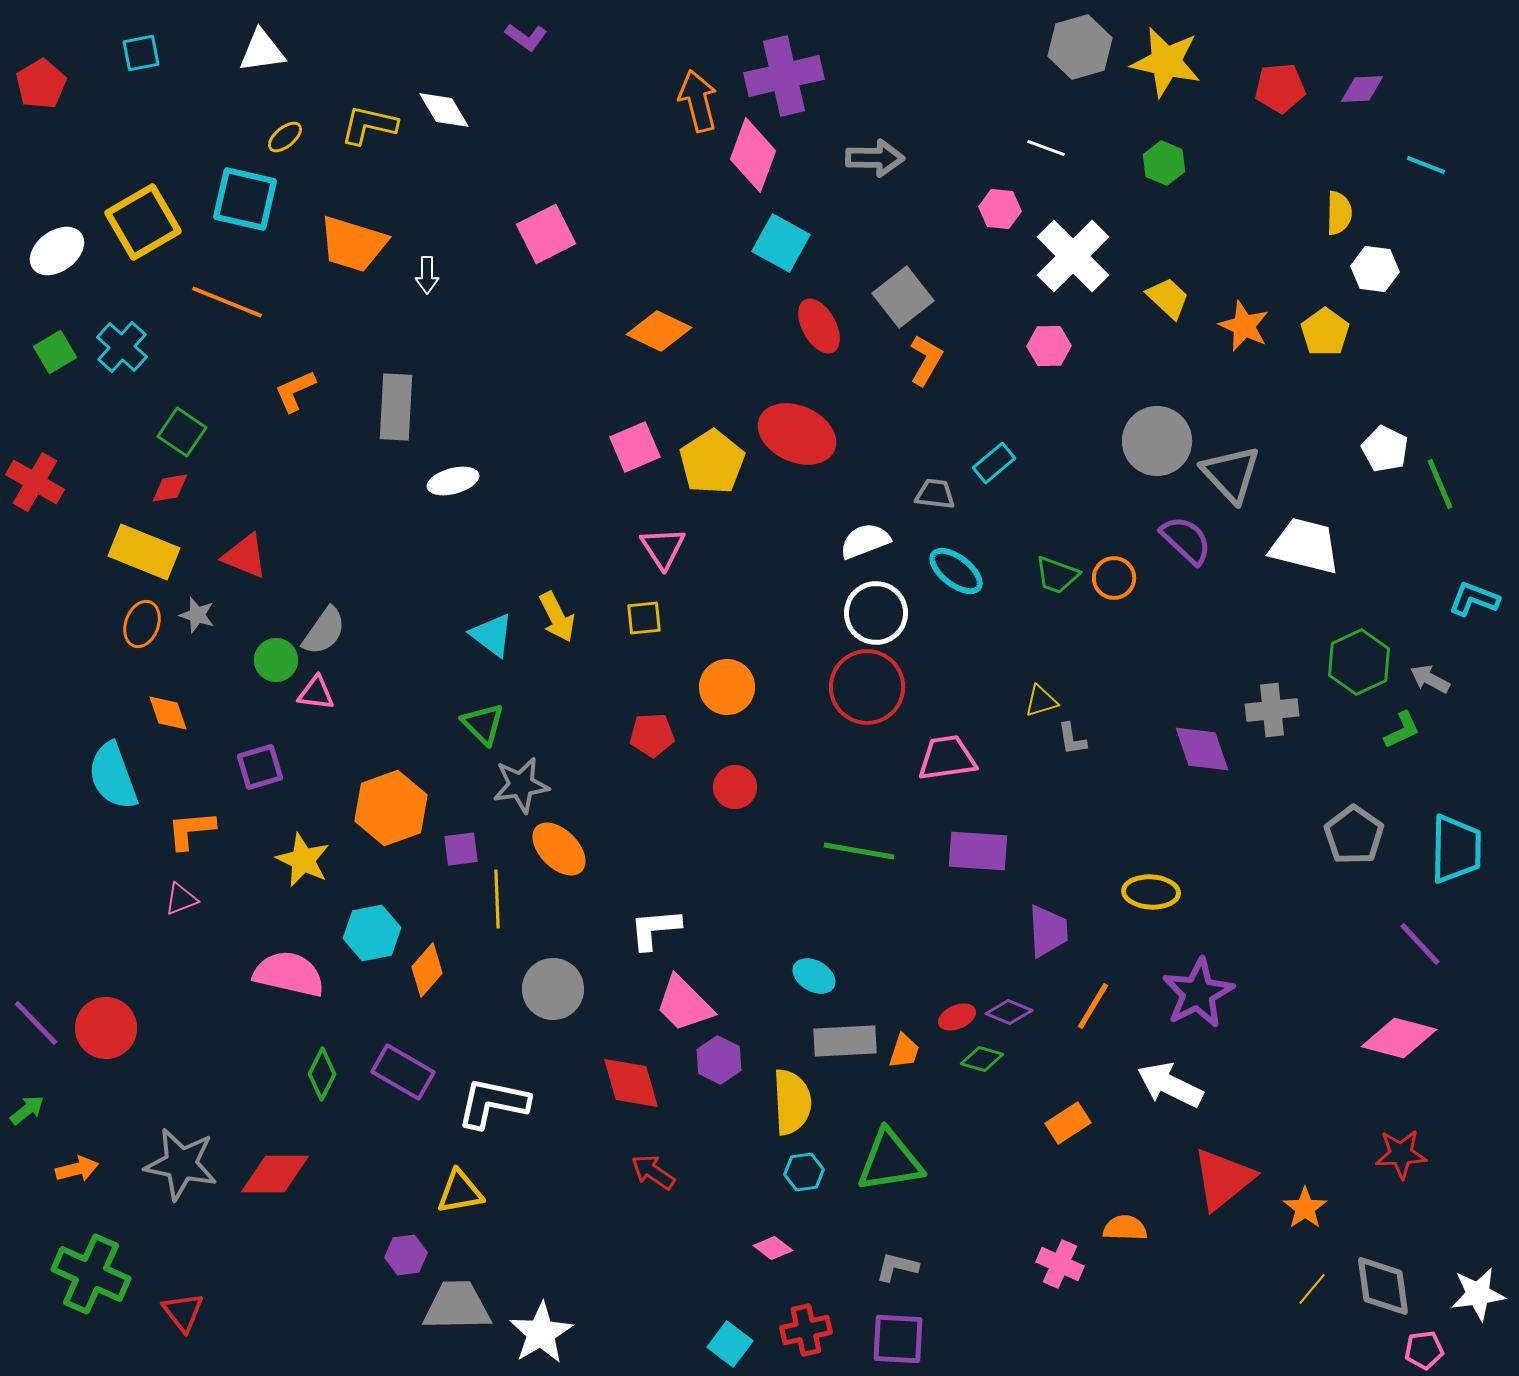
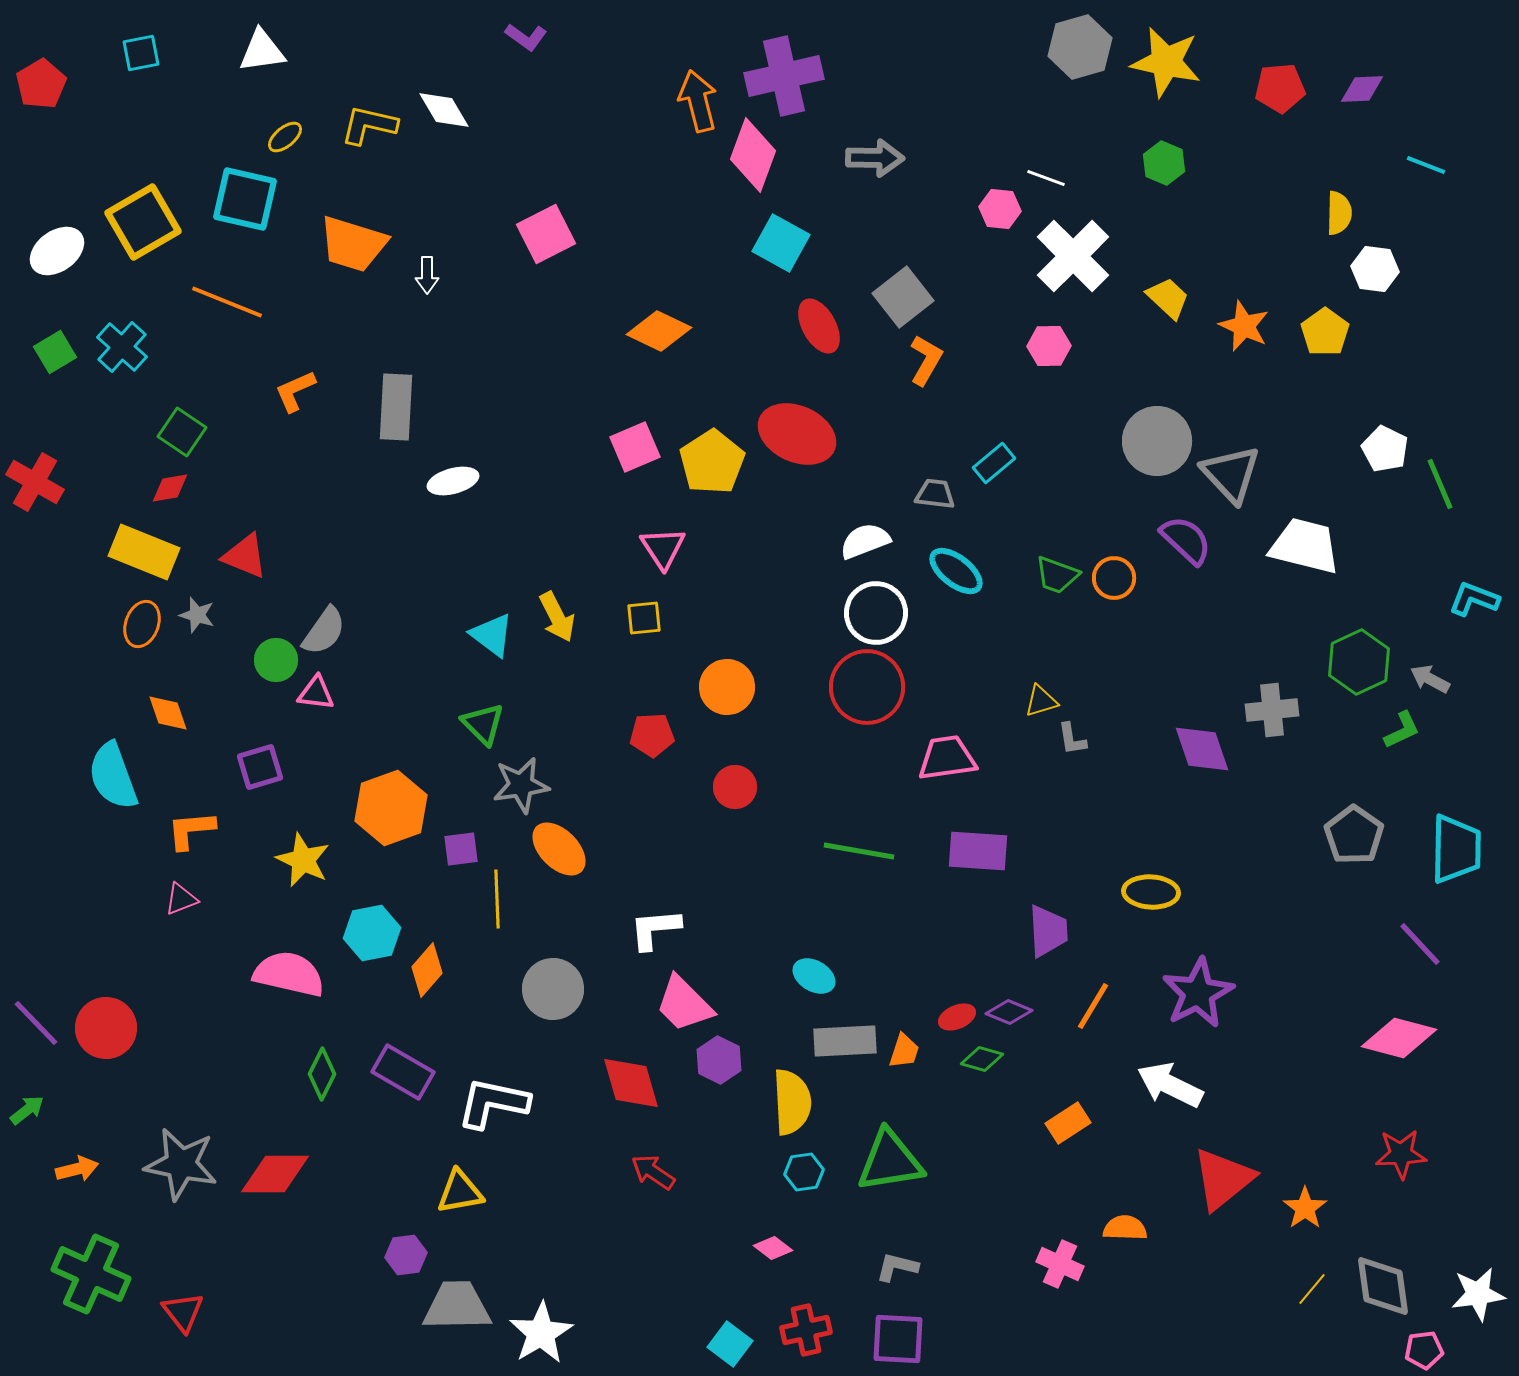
white line at (1046, 148): moved 30 px down
